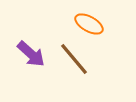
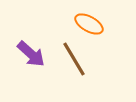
brown line: rotated 9 degrees clockwise
